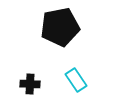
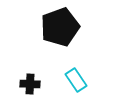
black pentagon: rotated 9 degrees counterclockwise
